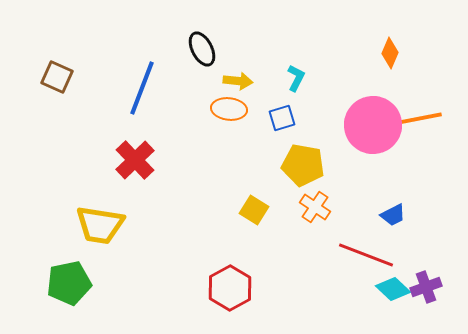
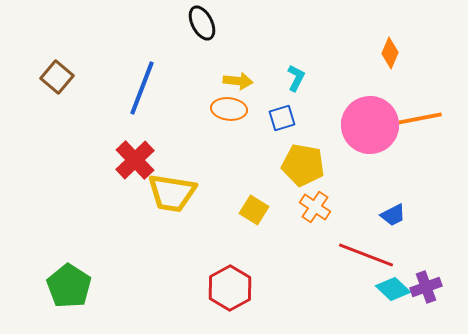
black ellipse: moved 26 px up
brown square: rotated 16 degrees clockwise
pink circle: moved 3 px left
yellow trapezoid: moved 72 px right, 32 px up
green pentagon: moved 3 px down; rotated 27 degrees counterclockwise
